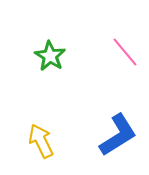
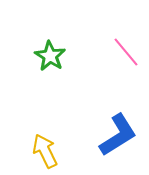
pink line: moved 1 px right
yellow arrow: moved 4 px right, 10 px down
